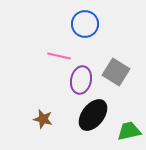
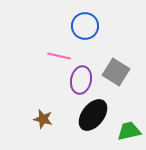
blue circle: moved 2 px down
